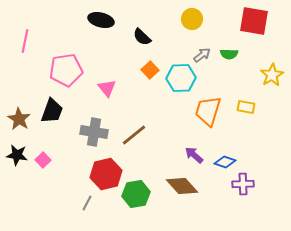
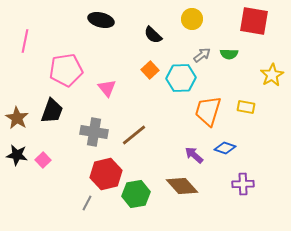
black semicircle: moved 11 px right, 2 px up
brown star: moved 2 px left, 1 px up
blue diamond: moved 14 px up
